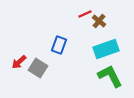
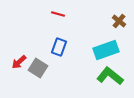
red line: moved 27 px left; rotated 40 degrees clockwise
brown cross: moved 20 px right
blue rectangle: moved 2 px down
cyan rectangle: moved 1 px down
green L-shape: rotated 24 degrees counterclockwise
